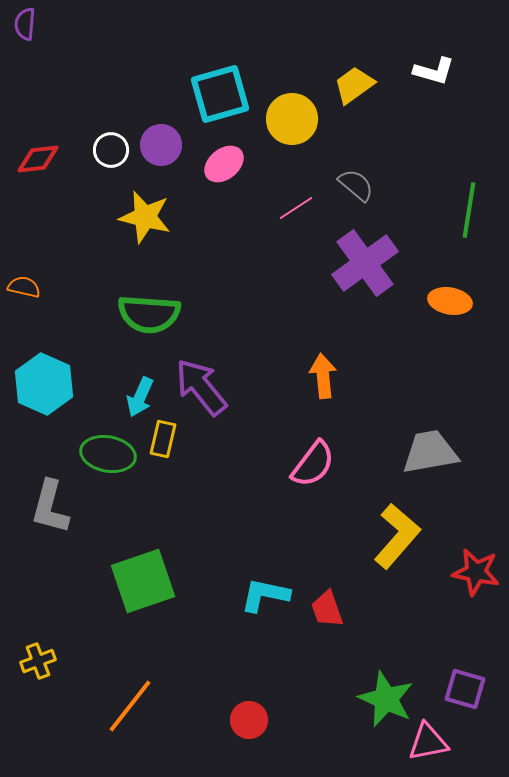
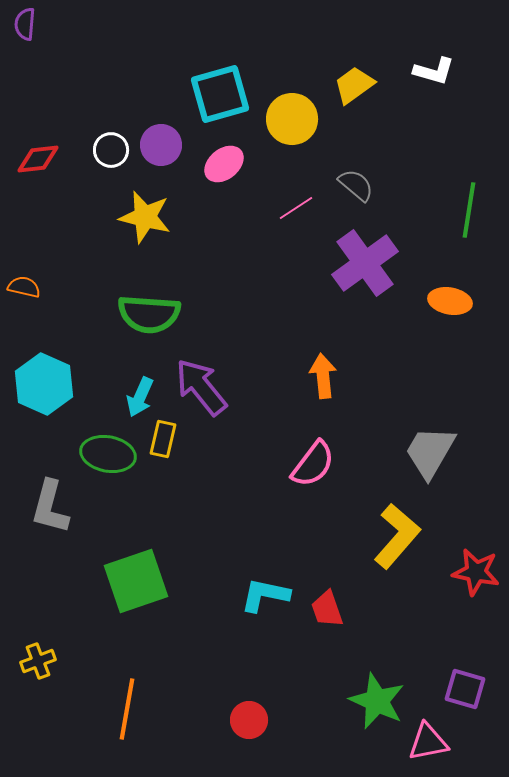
gray trapezoid: rotated 50 degrees counterclockwise
green square: moved 7 px left
green star: moved 9 px left, 2 px down
orange line: moved 3 px left, 3 px down; rotated 28 degrees counterclockwise
